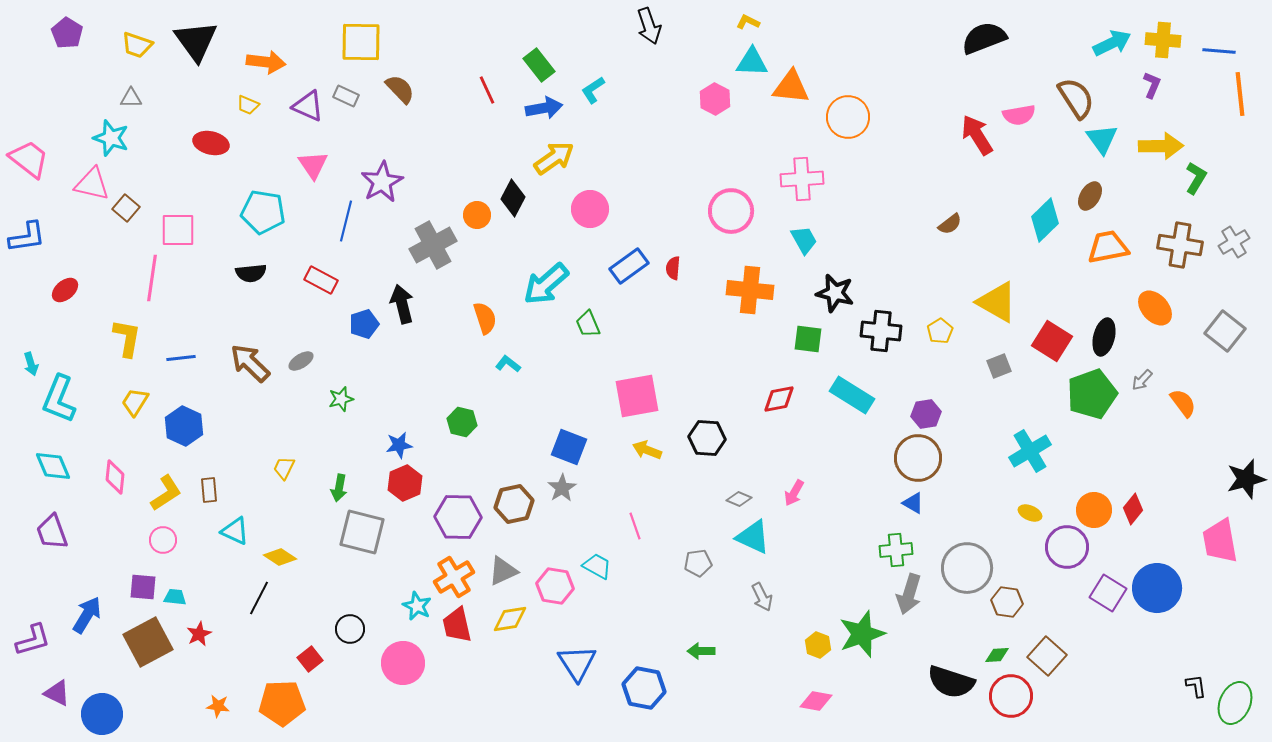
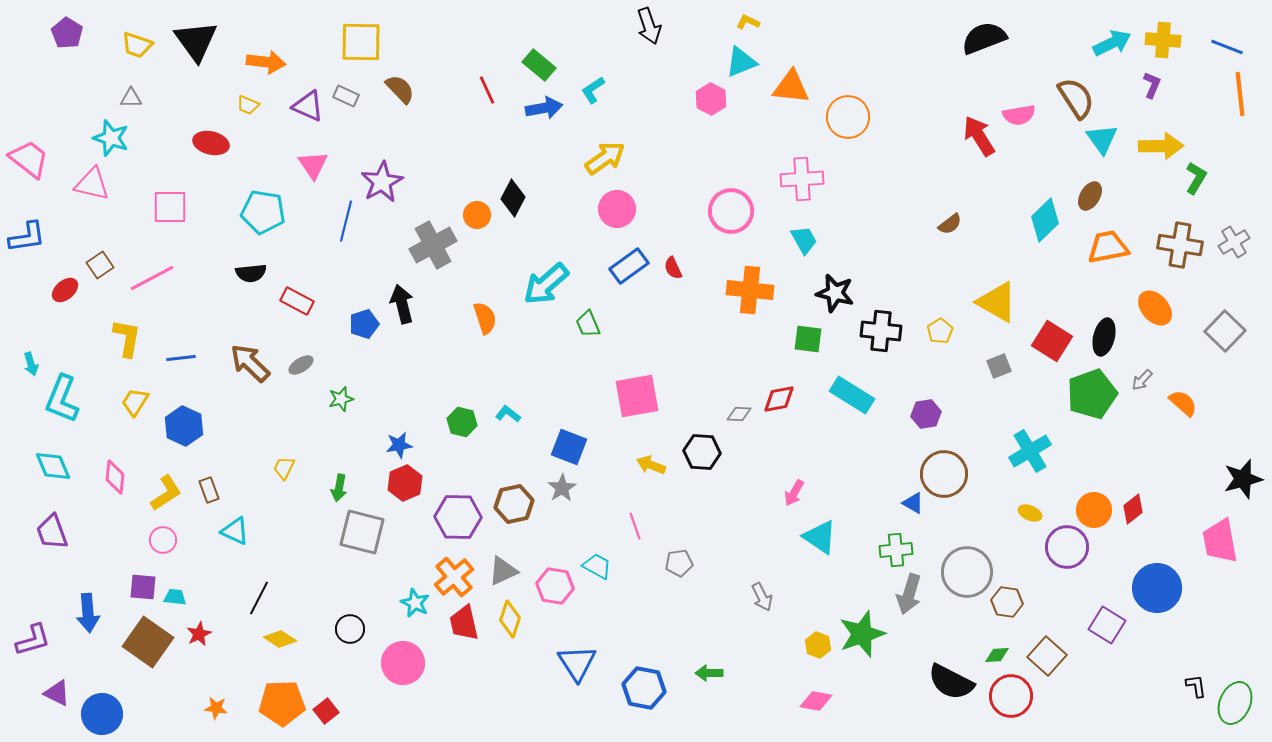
blue line at (1219, 51): moved 8 px right, 4 px up; rotated 16 degrees clockwise
cyan triangle at (752, 62): moved 11 px left; rotated 24 degrees counterclockwise
green rectangle at (539, 65): rotated 12 degrees counterclockwise
pink hexagon at (715, 99): moved 4 px left
red arrow at (977, 135): moved 2 px right, 1 px down
yellow arrow at (554, 158): moved 51 px right
brown square at (126, 208): moved 26 px left, 57 px down; rotated 16 degrees clockwise
pink circle at (590, 209): moved 27 px right
pink square at (178, 230): moved 8 px left, 23 px up
red semicircle at (673, 268): rotated 30 degrees counterclockwise
pink line at (152, 278): rotated 54 degrees clockwise
red rectangle at (321, 280): moved 24 px left, 21 px down
gray square at (1225, 331): rotated 6 degrees clockwise
gray ellipse at (301, 361): moved 4 px down
cyan L-shape at (508, 364): moved 50 px down
cyan L-shape at (59, 399): moved 3 px right
orange semicircle at (1183, 403): rotated 12 degrees counterclockwise
black hexagon at (707, 438): moved 5 px left, 14 px down
yellow arrow at (647, 450): moved 4 px right, 15 px down
brown circle at (918, 458): moved 26 px right, 16 px down
black star at (1246, 479): moved 3 px left
brown rectangle at (209, 490): rotated 15 degrees counterclockwise
gray diamond at (739, 499): moved 85 px up; rotated 20 degrees counterclockwise
red diamond at (1133, 509): rotated 12 degrees clockwise
cyan triangle at (753, 537): moved 67 px right; rotated 9 degrees clockwise
yellow diamond at (280, 557): moved 82 px down
gray pentagon at (698, 563): moved 19 px left
gray circle at (967, 568): moved 4 px down
orange cross at (454, 577): rotated 9 degrees counterclockwise
purple square at (1108, 593): moved 1 px left, 32 px down
cyan star at (417, 606): moved 2 px left, 3 px up
blue arrow at (87, 615): moved 1 px right, 2 px up; rotated 144 degrees clockwise
yellow diamond at (510, 619): rotated 63 degrees counterclockwise
red trapezoid at (457, 625): moved 7 px right, 2 px up
brown square at (148, 642): rotated 27 degrees counterclockwise
green arrow at (701, 651): moved 8 px right, 22 px down
red square at (310, 659): moved 16 px right, 52 px down
black semicircle at (951, 682): rotated 9 degrees clockwise
orange star at (218, 706): moved 2 px left, 2 px down
